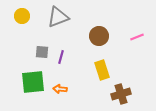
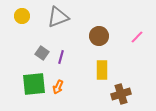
pink line: rotated 24 degrees counterclockwise
gray square: moved 1 px down; rotated 32 degrees clockwise
yellow rectangle: rotated 18 degrees clockwise
green square: moved 1 px right, 2 px down
orange arrow: moved 2 px left, 2 px up; rotated 72 degrees counterclockwise
